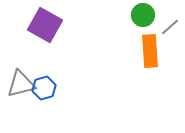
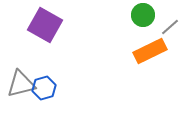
orange rectangle: rotated 68 degrees clockwise
